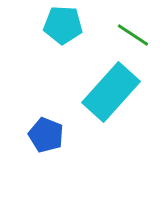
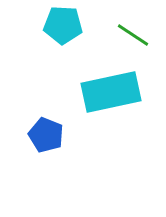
cyan rectangle: rotated 36 degrees clockwise
